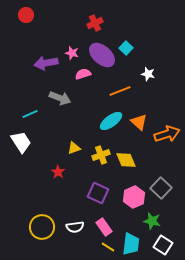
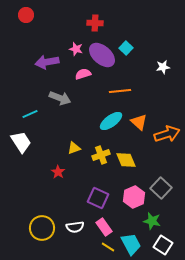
red cross: rotated 28 degrees clockwise
pink star: moved 4 px right, 4 px up
purple arrow: moved 1 px right, 1 px up
white star: moved 15 px right, 7 px up; rotated 24 degrees counterclockwise
orange line: rotated 15 degrees clockwise
purple square: moved 5 px down
yellow circle: moved 1 px down
cyan trapezoid: rotated 35 degrees counterclockwise
